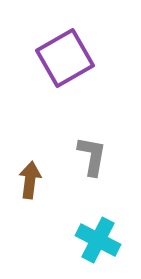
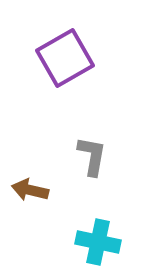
brown arrow: moved 10 px down; rotated 84 degrees counterclockwise
cyan cross: moved 2 px down; rotated 15 degrees counterclockwise
